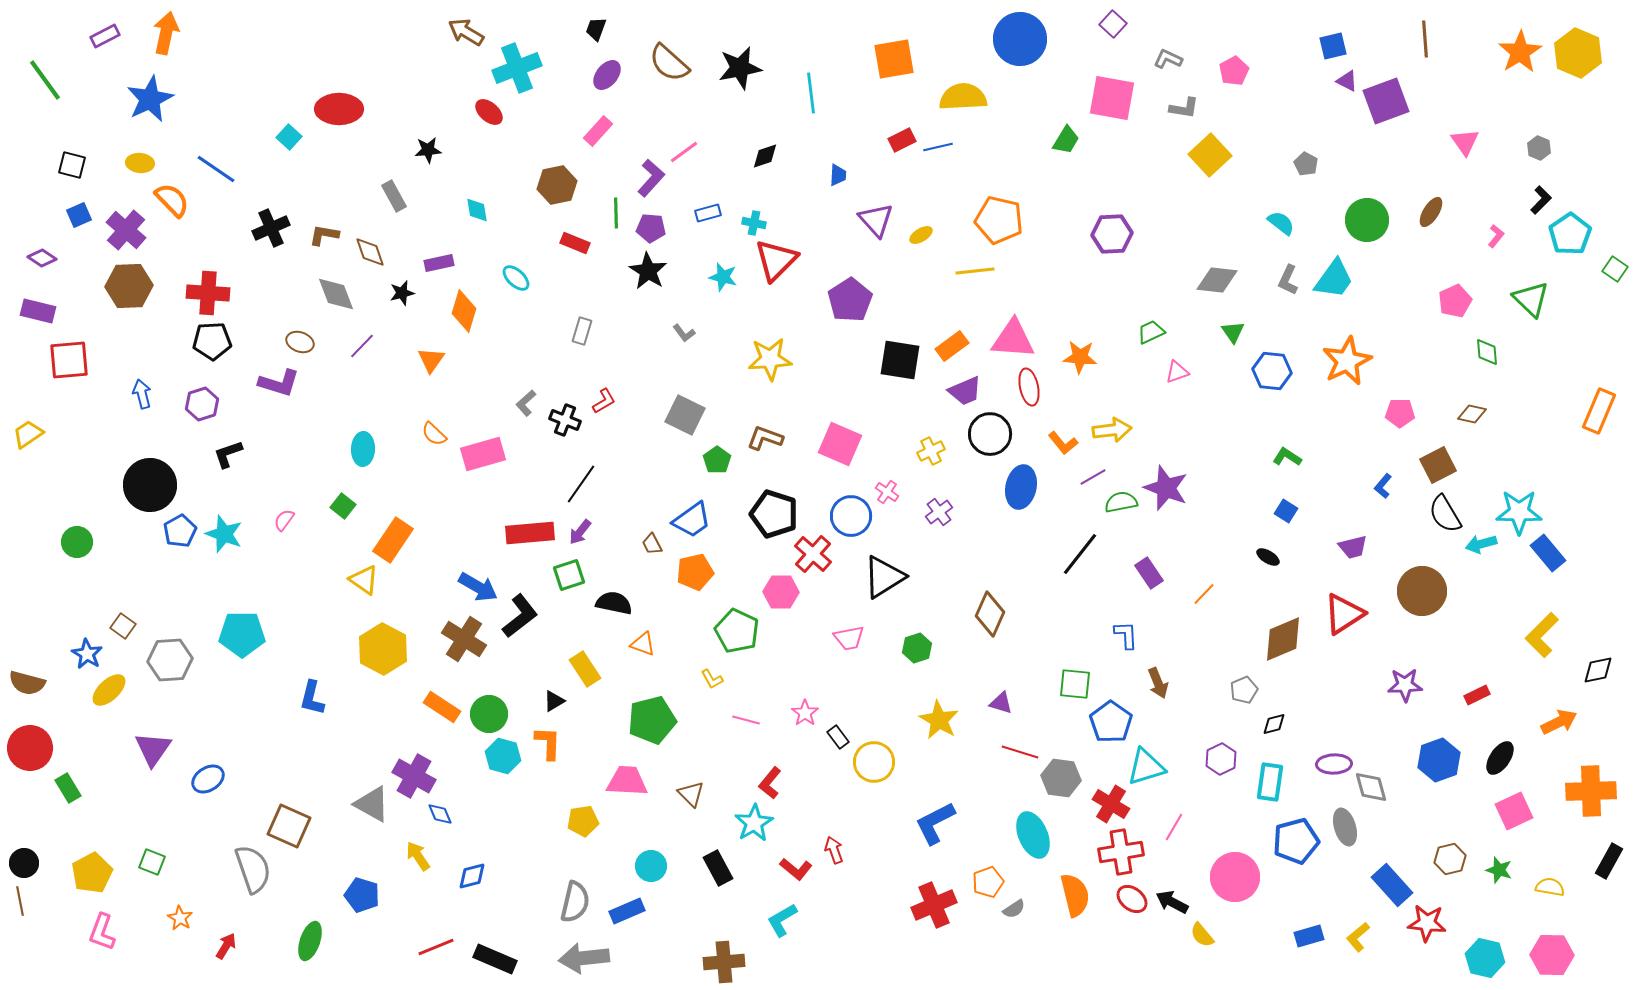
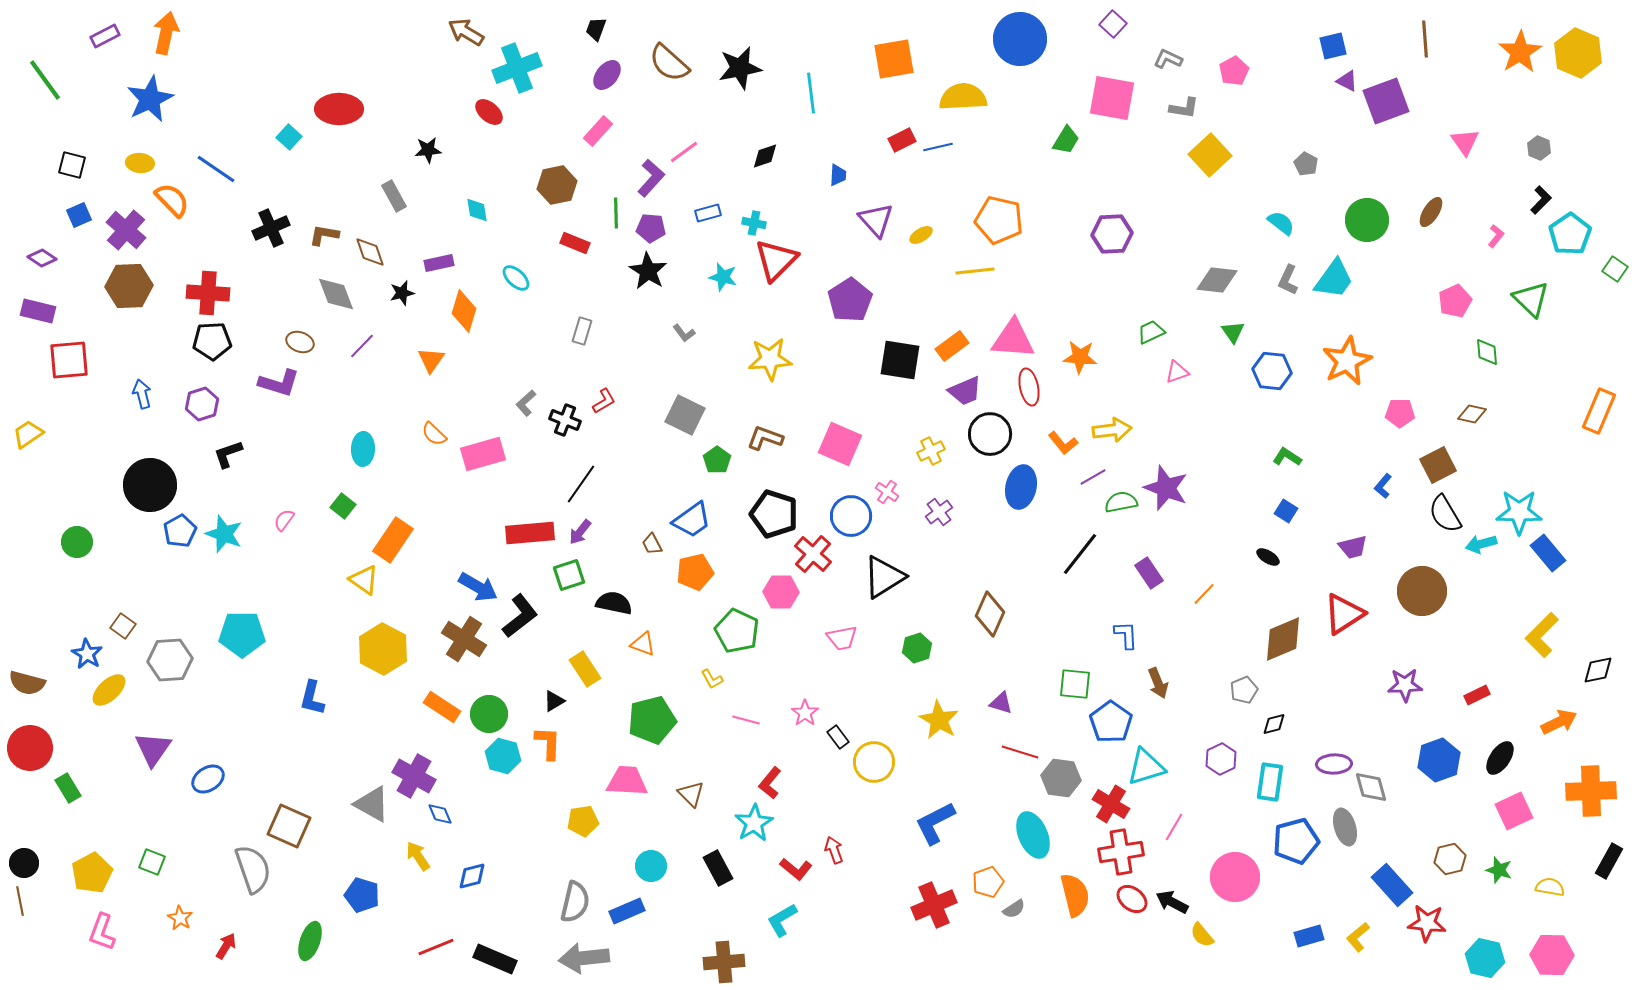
pink trapezoid at (849, 638): moved 7 px left
